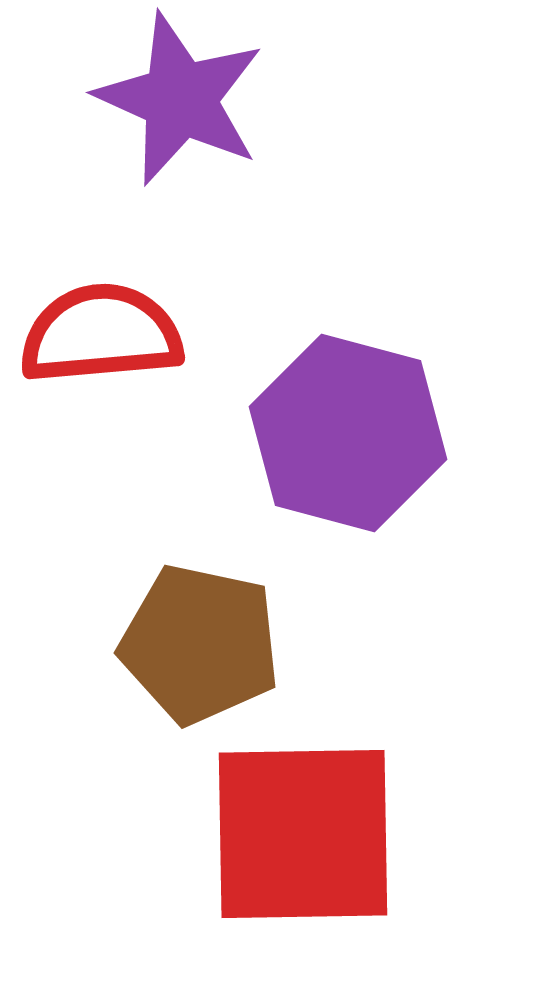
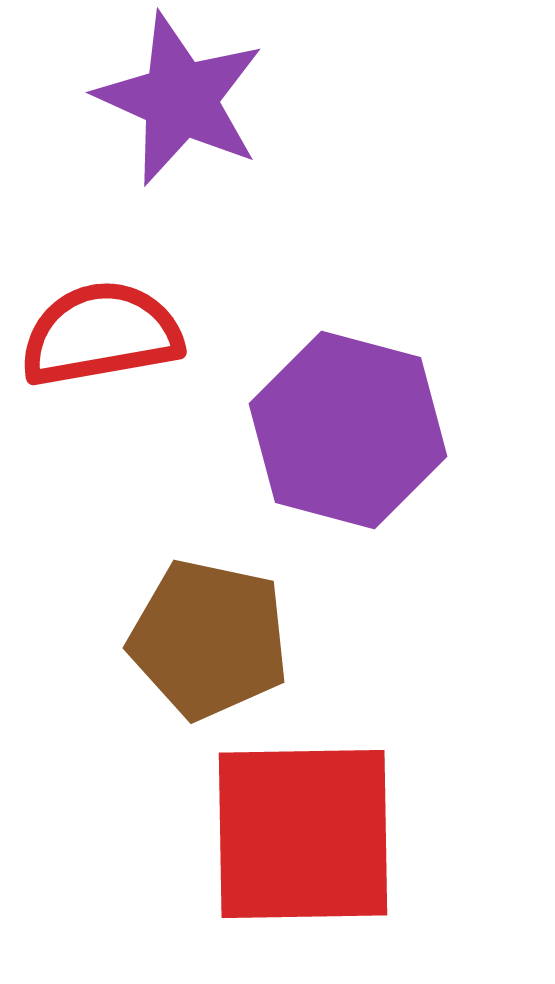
red semicircle: rotated 5 degrees counterclockwise
purple hexagon: moved 3 px up
brown pentagon: moved 9 px right, 5 px up
